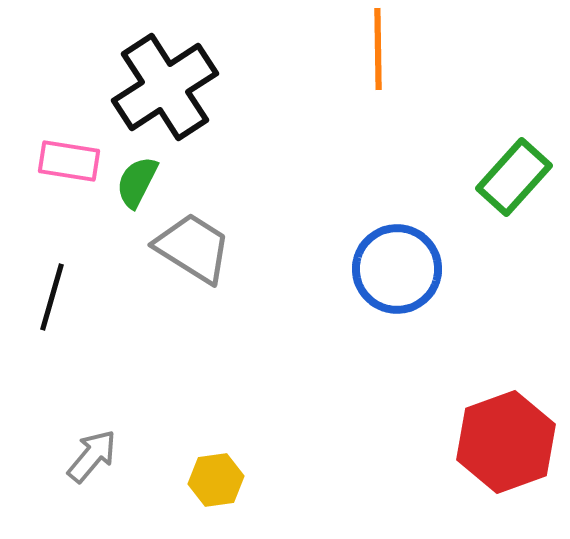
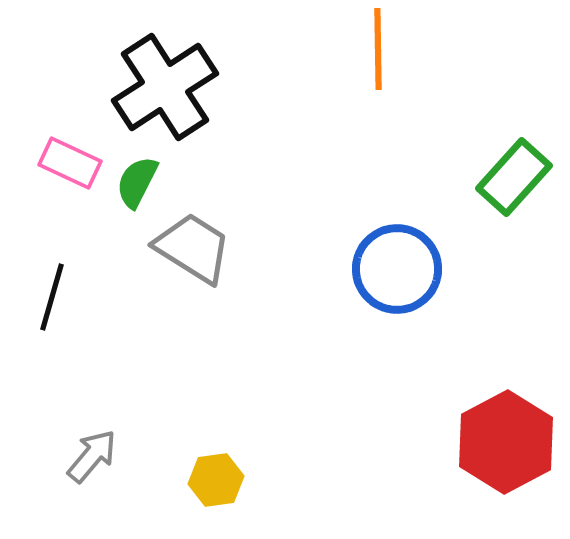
pink rectangle: moved 1 px right, 2 px down; rotated 16 degrees clockwise
red hexagon: rotated 8 degrees counterclockwise
